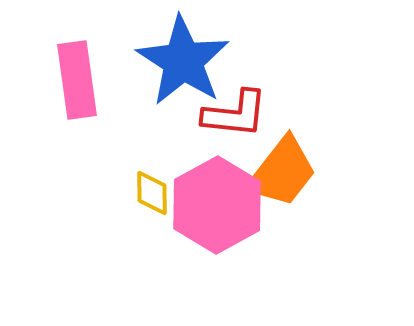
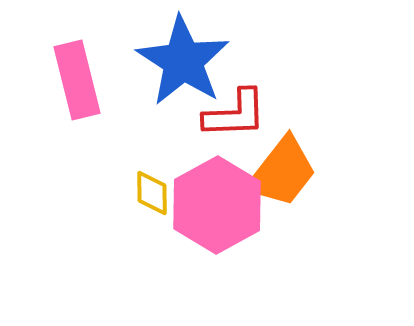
pink rectangle: rotated 6 degrees counterclockwise
red L-shape: rotated 8 degrees counterclockwise
